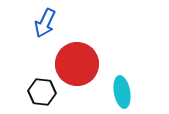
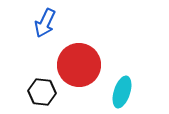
red circle: moved 2 px right, 1 px down
cyan ellipse: rotated 28 degrees clockwise
